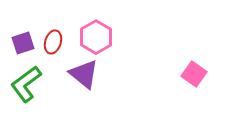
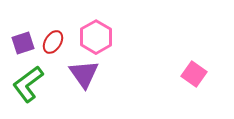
red ellipse: rotated 15 degrees clockwise
purple triangle: rotated 16 degrees clockwise
green L-shape: moved 2 px right
